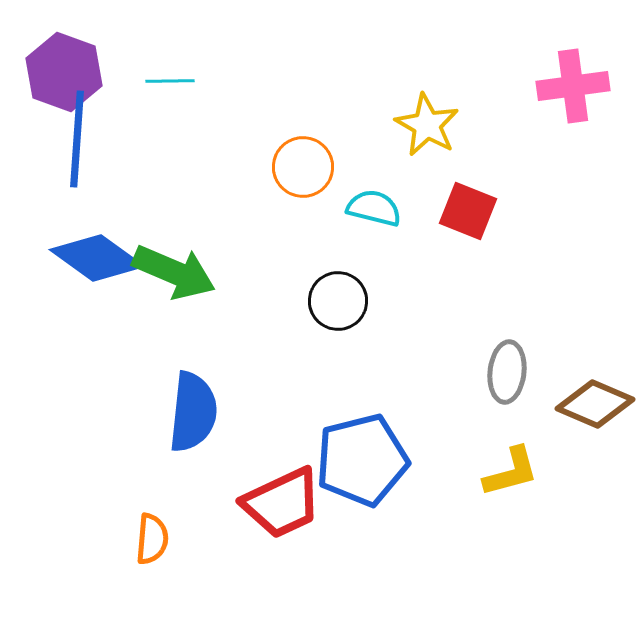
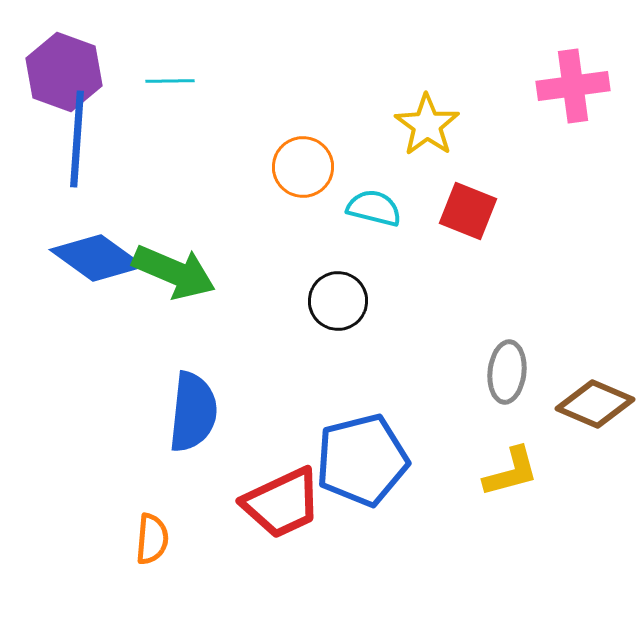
yellow star: rotated 6 degrees clockwise
